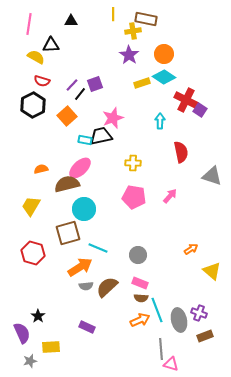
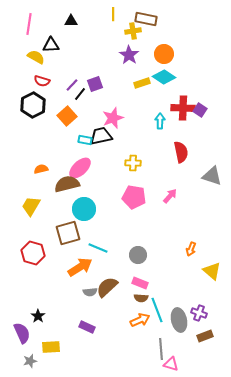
red cross at (186, 100): moved 3 px left, 8 px down; rotated 25 degrees counterclockwise
orange arrow at (191, 249): rotated 144 degrees clockwise
gray semicircle at (86, 286): moved 4 px right, 6 px down
